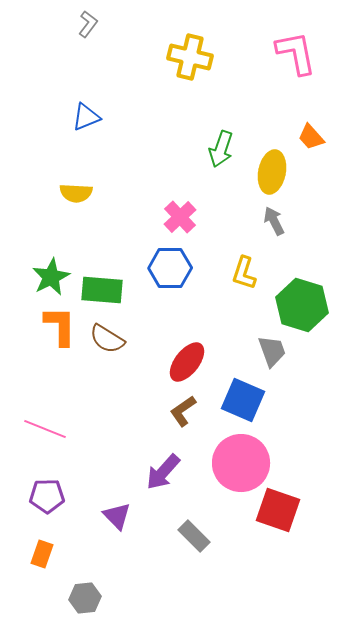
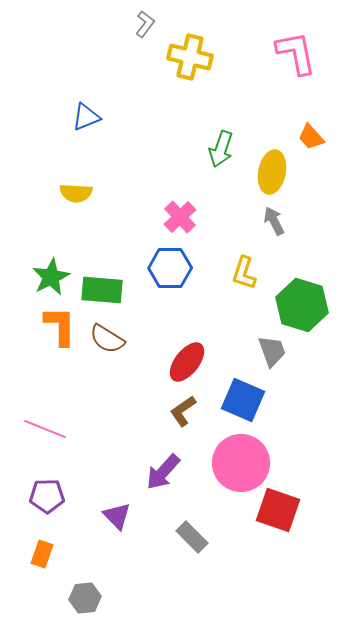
gray L-shape: moved 57 px right
gray rectangle: moved 2 px left, 1 px down
